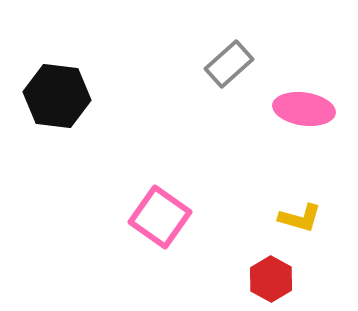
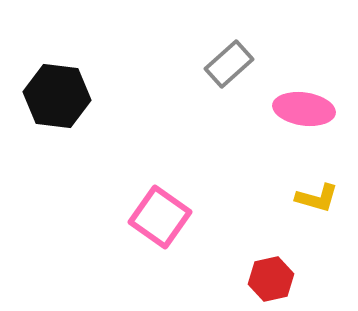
yellow L-shape: moved 17 px right, 20 px up
red hexagon: rotated 18 degrees clockwise
